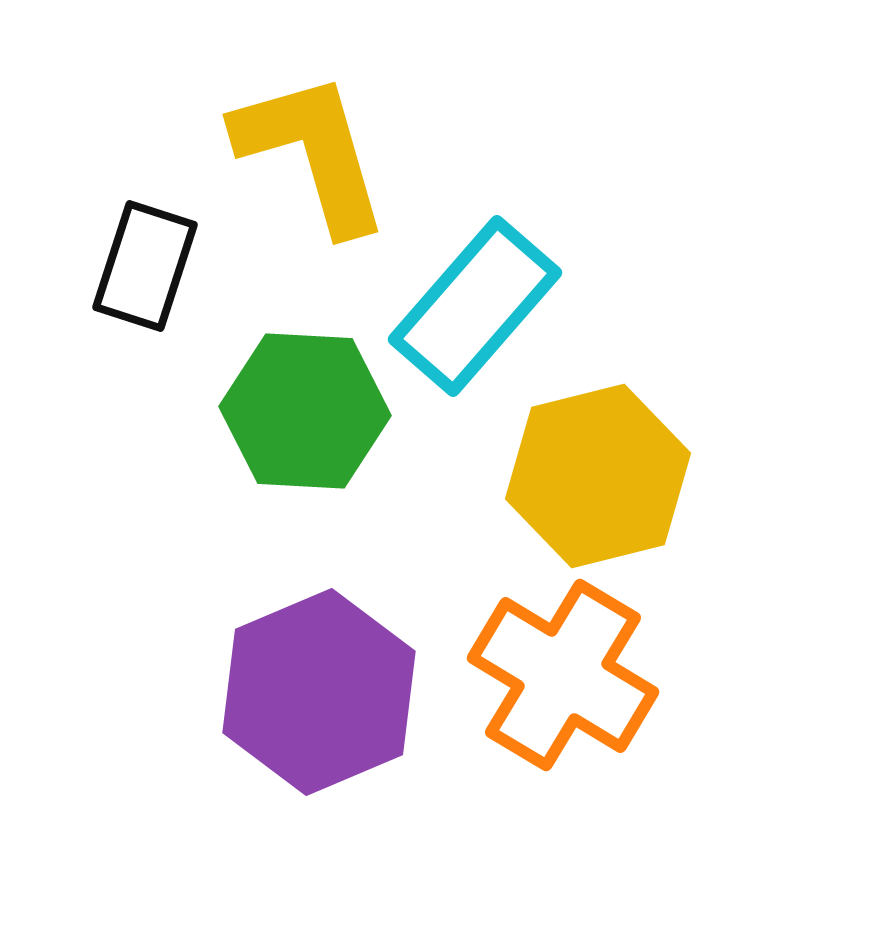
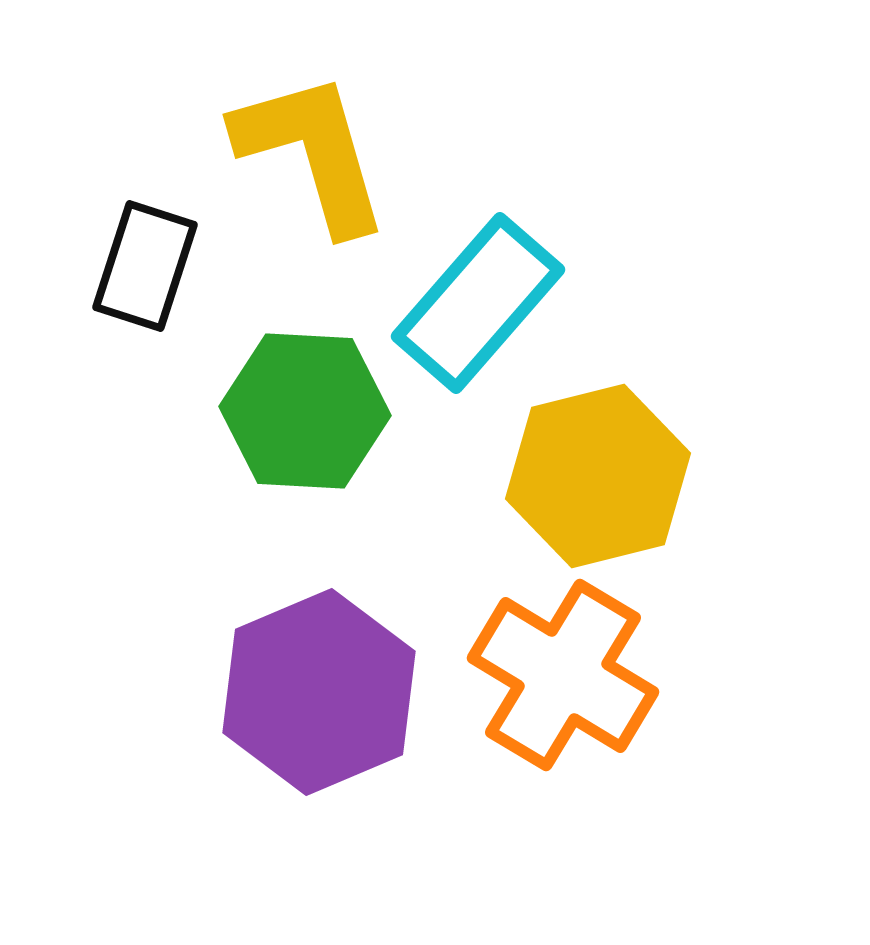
cyan rectangle: moved 3 px right, 3 px up
